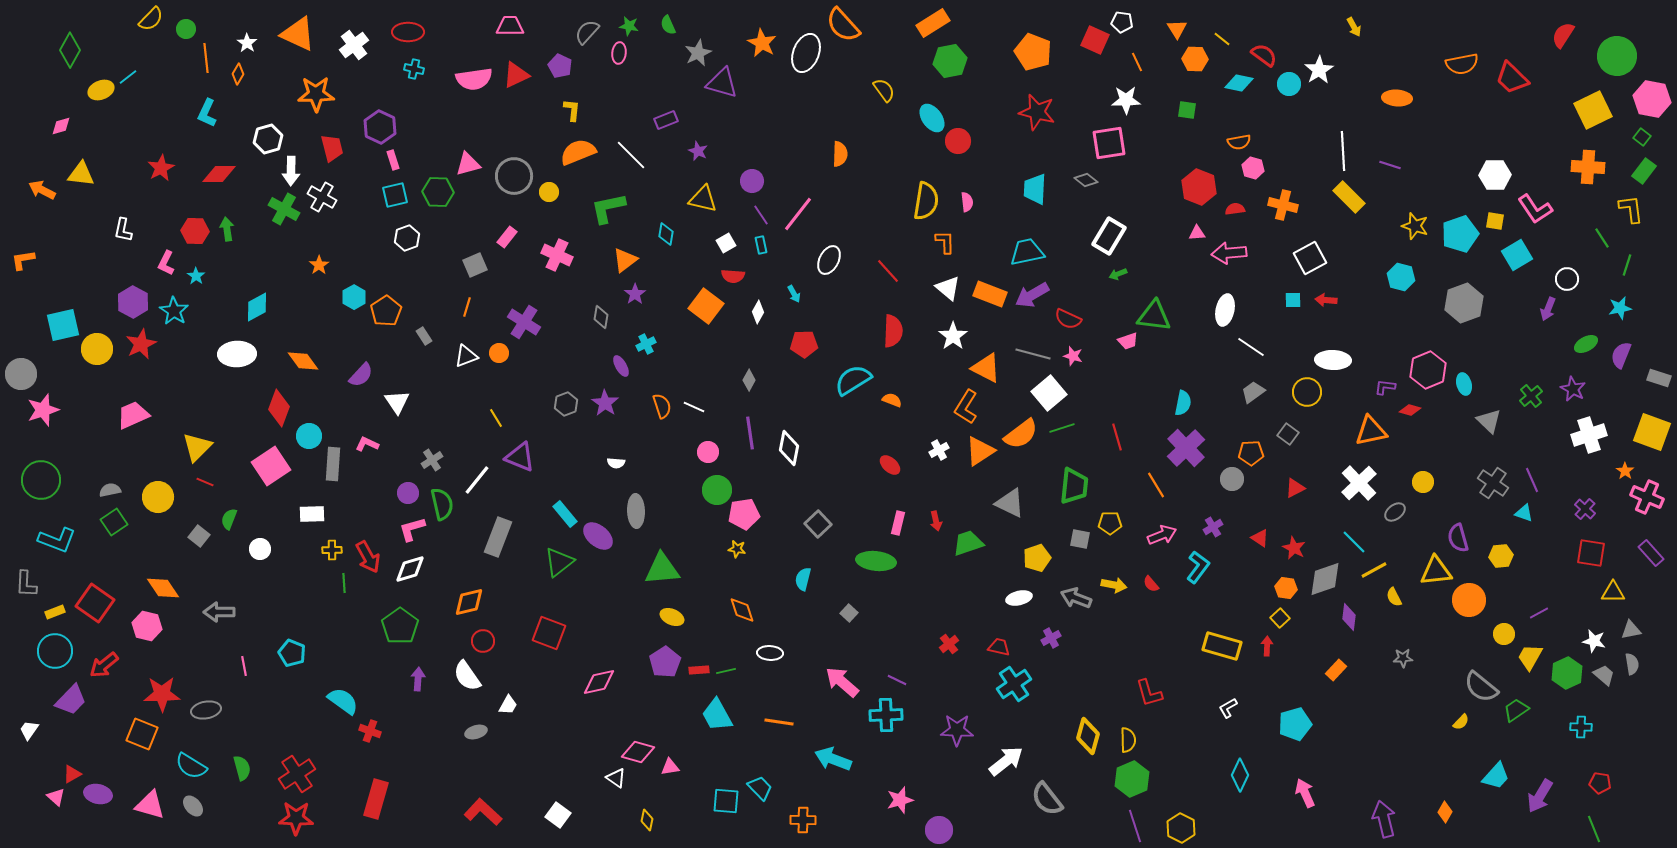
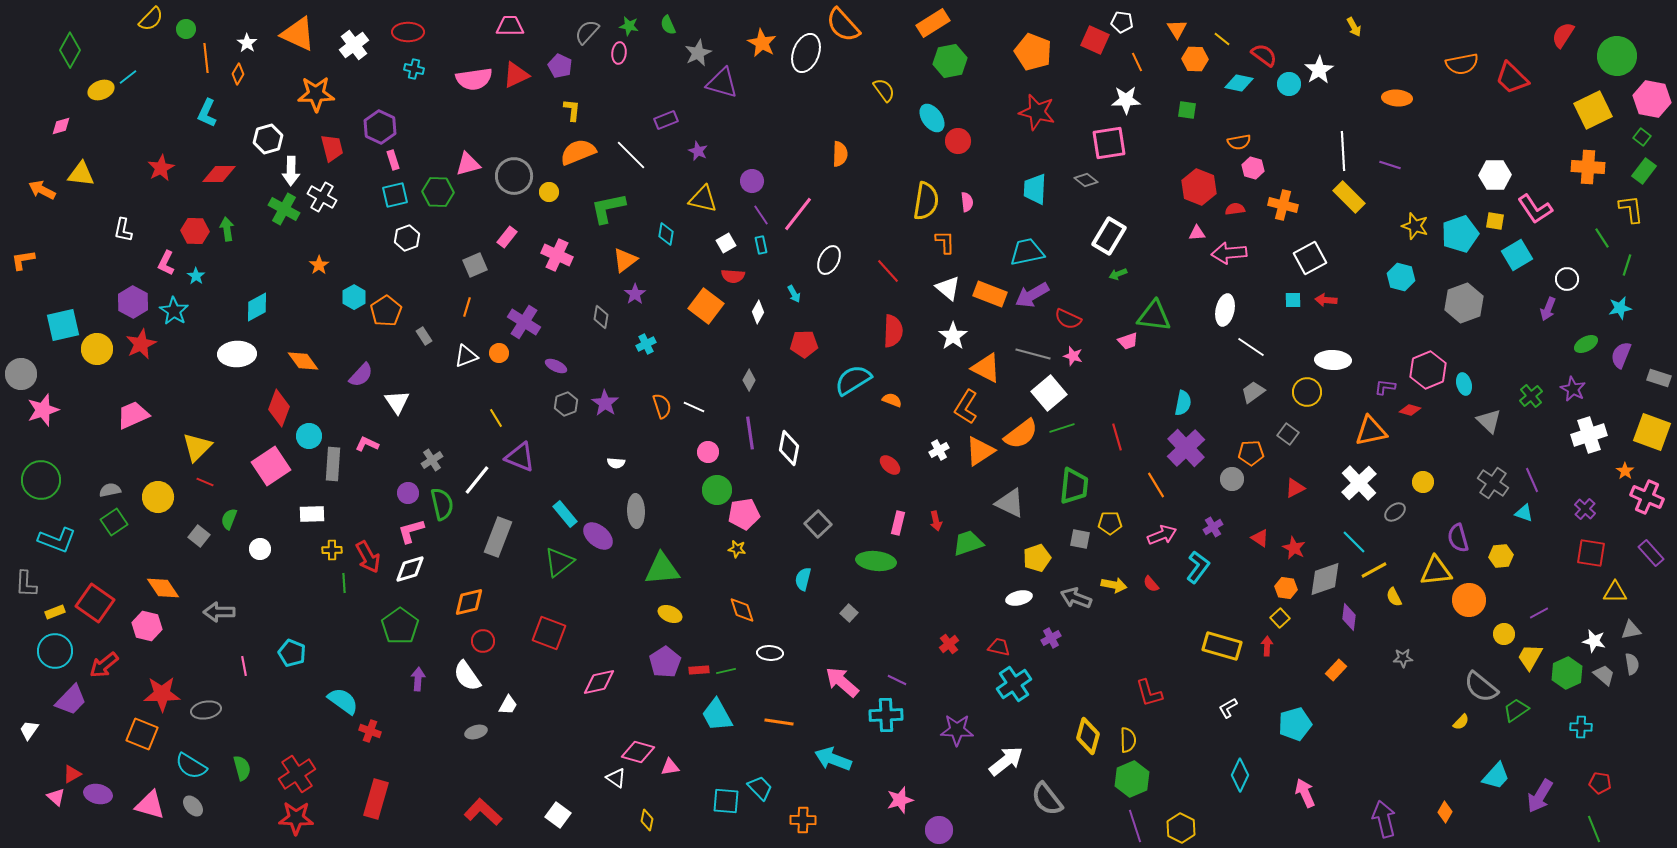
purple ellipse at (621, 366): moved 65 px left; rotated 35 degrees counterclockwise
pink L-shape at (412, 529): moved 1 px left, 2 px down
yellow triangle at (1613, 592): moved 2 px right
yellow ellipse at (672, 617): moved 2 px left, 3 px up
